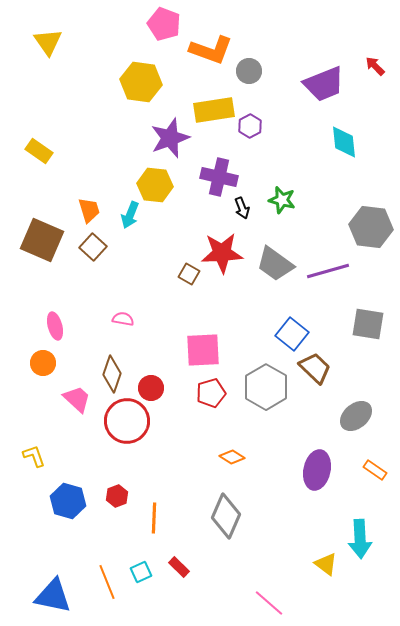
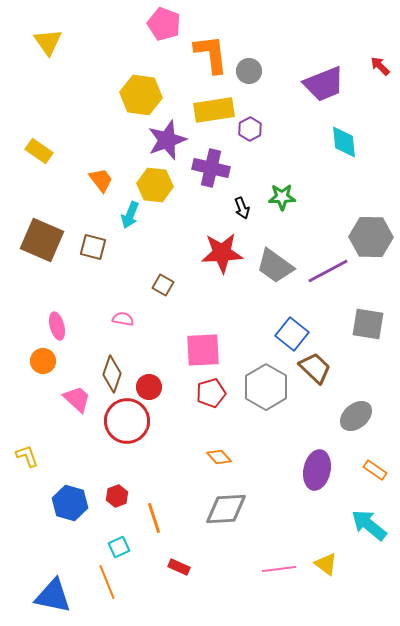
orange L-shape at (211, 50): moved 4 px down; rotated 117 degrees counterclockwise
red arrow at (375, 66): moved 5 px right
yellow hexagon at (141, 82): moved 13 px down
purple hexagon at (250, 126): moved 3 px down
purple star at (170, 138): moved 3 px left, 2 px down
purple cross at (219, 177): moved 8 px left, 9 px up
green star at (282, 200): moved 3 px up; rotated 16 degrees counterclockwise
orange trapezoid at (89, 210): moved 12 px right, 30 px up; rotated 20 degrees counterclockwise
gray hexagon at (371, 227): moved 10 px down; rotated 6 degrees counterclockwise
brown square at (93, 247): rotated 28 degrees counterclockwise
gray trapezoid at (275, 264): moved 2 px down
purple line at (328, 271): rotated 12 degrees counterclockwise
brown square at (189, 274): moved 26 px left, 11 px down
pink ellipse at (55, 326): moved 2 px right
orange circle at (43, 363): moved 2 px up
red circle at (151, 388): moved 2 px left, 1 px up
yellow L-shape at (34, 456): moved 7 px left
orange diamond at (232, 457): moved 13 px left; rotated 15 degrees clockwise
blue hexagon at (68, 501): moved 2 px right, 2 px down
gray diamond at (226, 516): moved 7 px up; rotated 63 degrees clockwise
orange line at (154, 518): rotated 20 degrees counterclockwise
cyan arrow at (360, 539): moved 9 px right, 14 px up; rotated 132 degrees clockwise
red rectangle at (179, 567): rotated 20 degrees counterclockwise
cyan square at (141, 572): moved 22 px left, 25 px up
pink line at (269, 603): moved 10 px right, 34 px up; rotated 48 degrees counterclockwise
